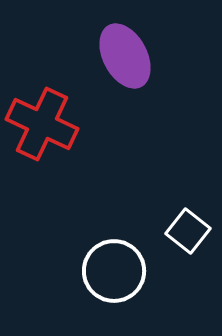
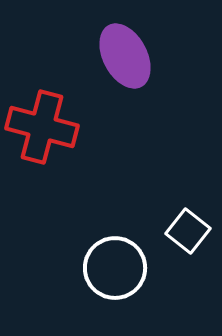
red cross: moved 3 px down; rotated 10 degrees counterclockwise
white circle: moved 1 px right, 3 px up
